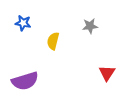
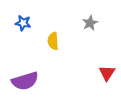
gray star: moved 3 px up; rotated 21 degrees counterclockwise
yellow semicircle: rotated 18 degrees counterclockwise
